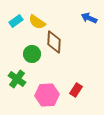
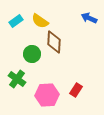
yellow semicircle: moved 3 px right, 1 px up
